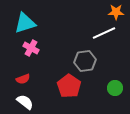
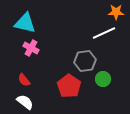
cyan triangle: rotated 30 degrees clockwise
red semicircle: moved 1 px right, 1 px down; rotated 72 degrees clockwise
green circle: moved 12 px left, 9 px up
